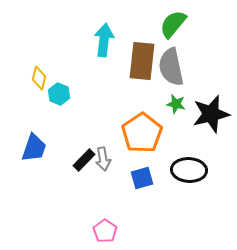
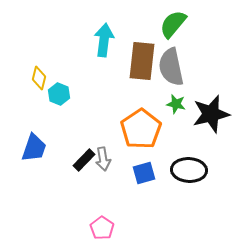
orange pentagon: moved 1 px left, 4 px up
blue square: moved 2 px right, 5 px up
pink pentagon: moved 3 px left, 3 px up
